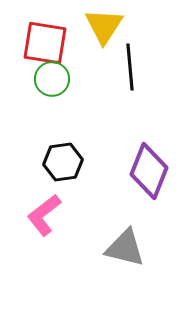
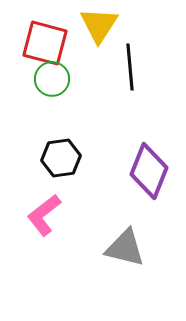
yellow triangle: moved 5 px left, 1 px up
red square: rotated 6 degrees clockwise
black hexagon: moved 2 px left, 4 px up
